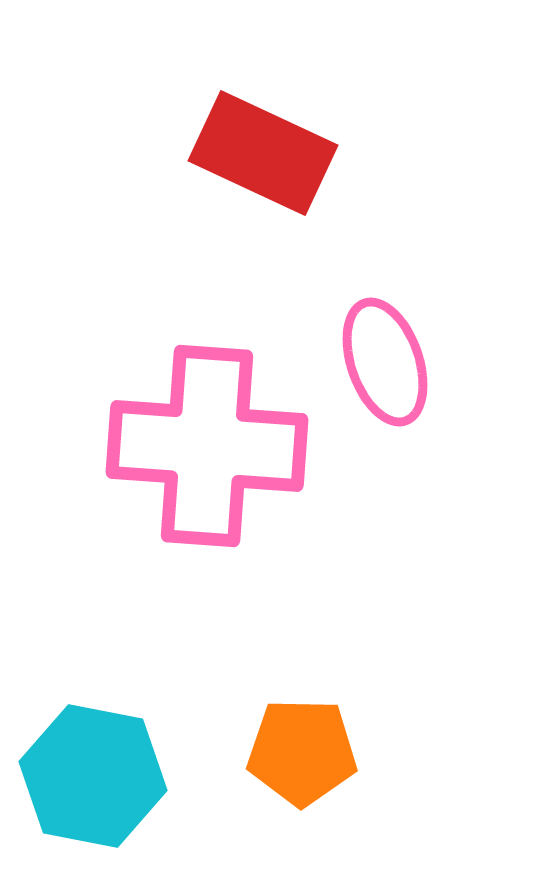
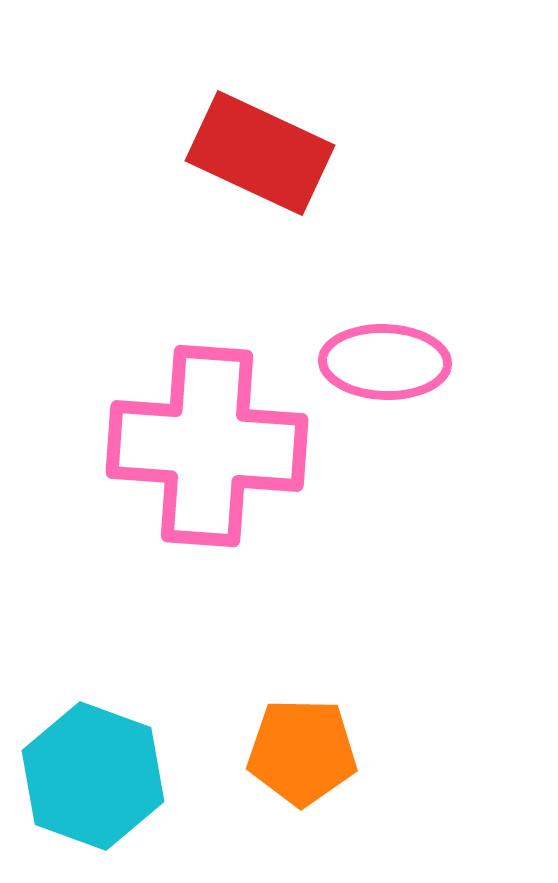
red rectangle: moved 3 px left
pink ellipse: rotated 69 degrees counterclockwise
cyan hexagon: rotated 9 degrees clockwise
